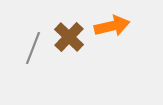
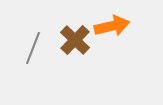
brown cross: moved 6 px right, 3 px down
